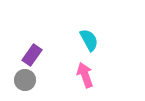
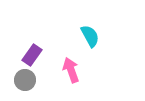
cyan semicircle: moved 1 px right, 4 px up
pink arrow: moved 14 px left, 5 px up
